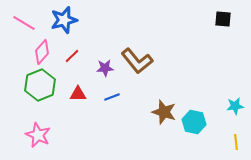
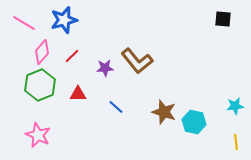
blue line: moved 4 px right, 10 px down; rotated 63 degrees clockwise
